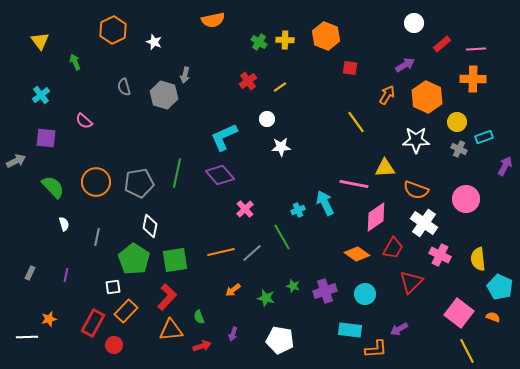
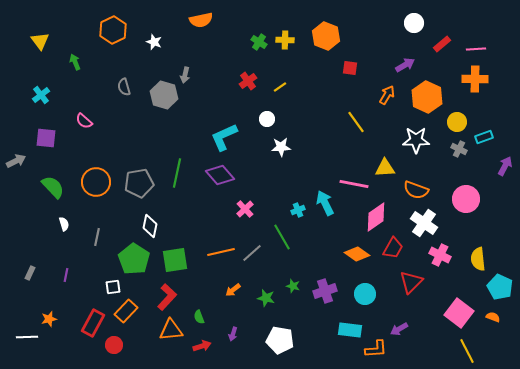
orange semicircle at (213, 20): moved 12 px left
orange cross at (473, 79): moved 2 px right
